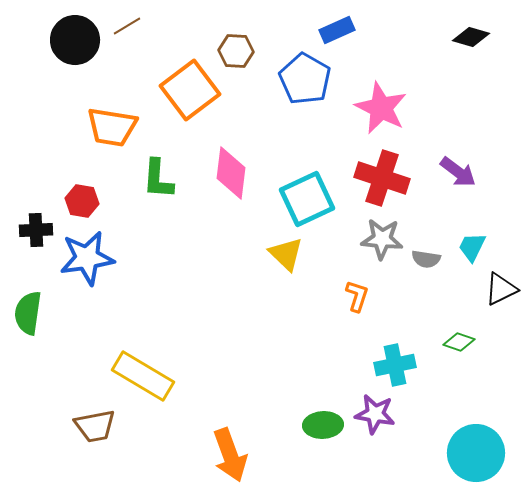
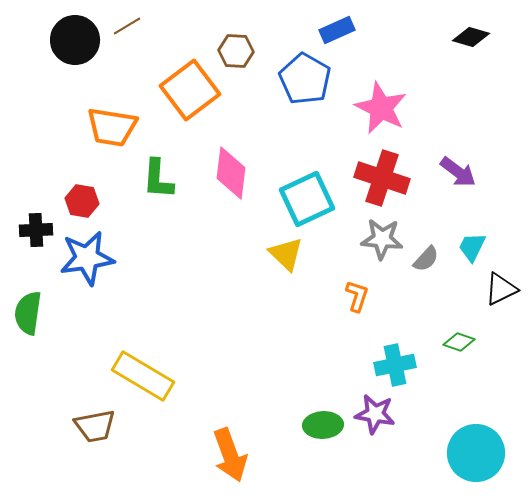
gray semicircle: rotated 56 degrees counterclockwise
